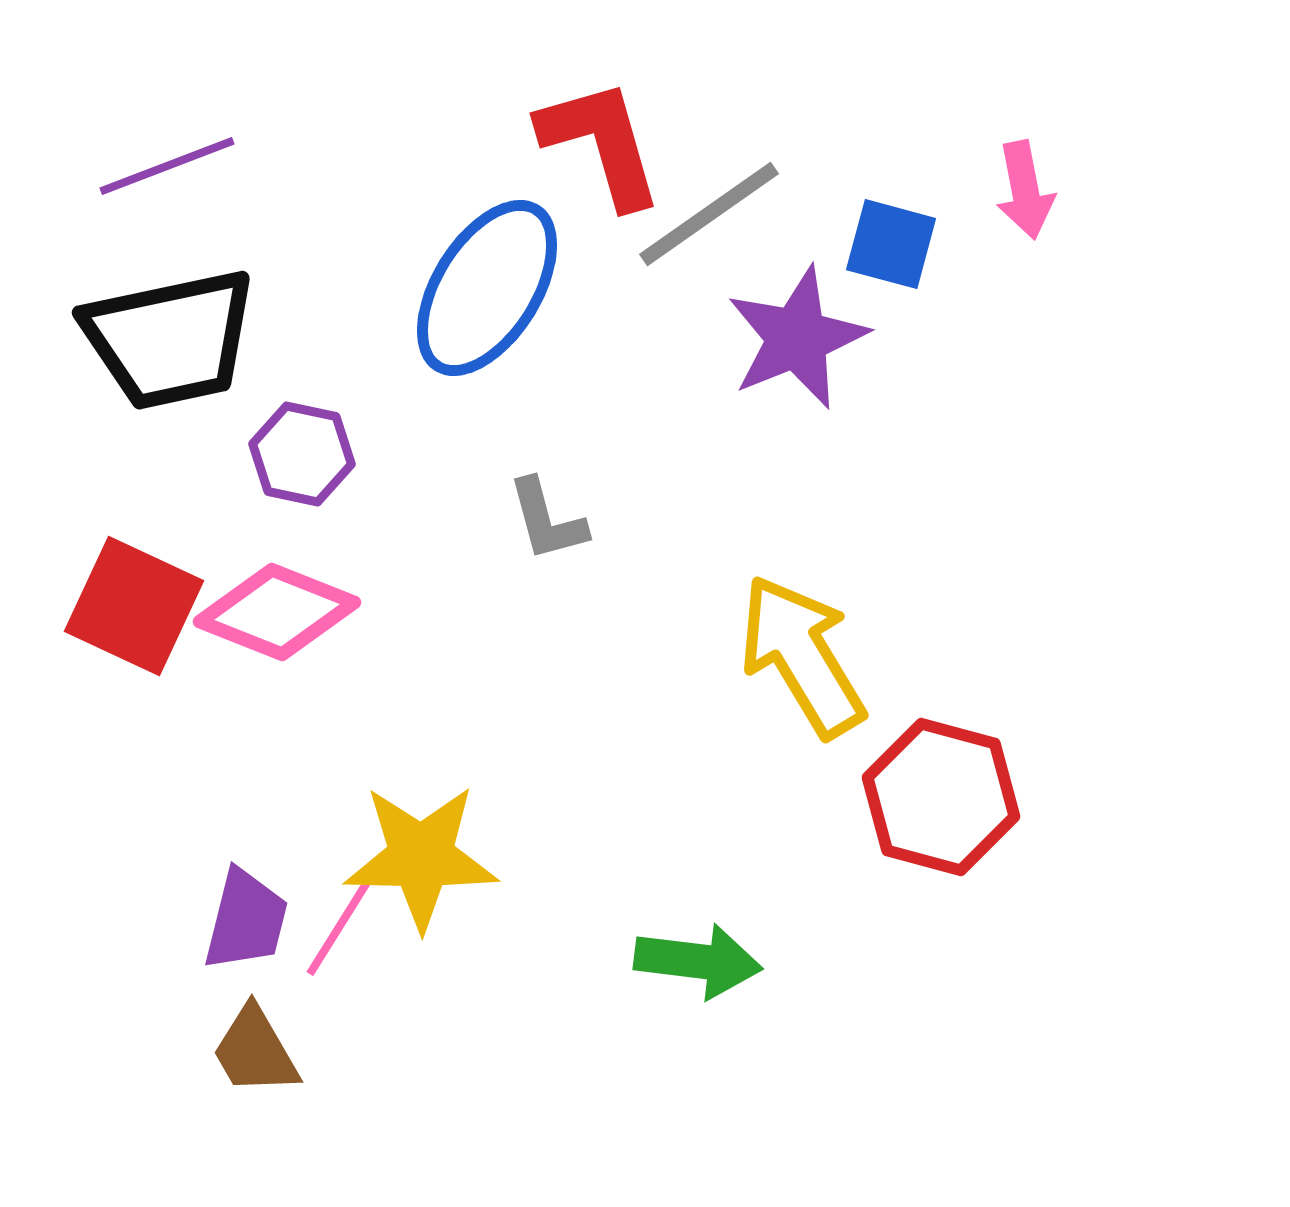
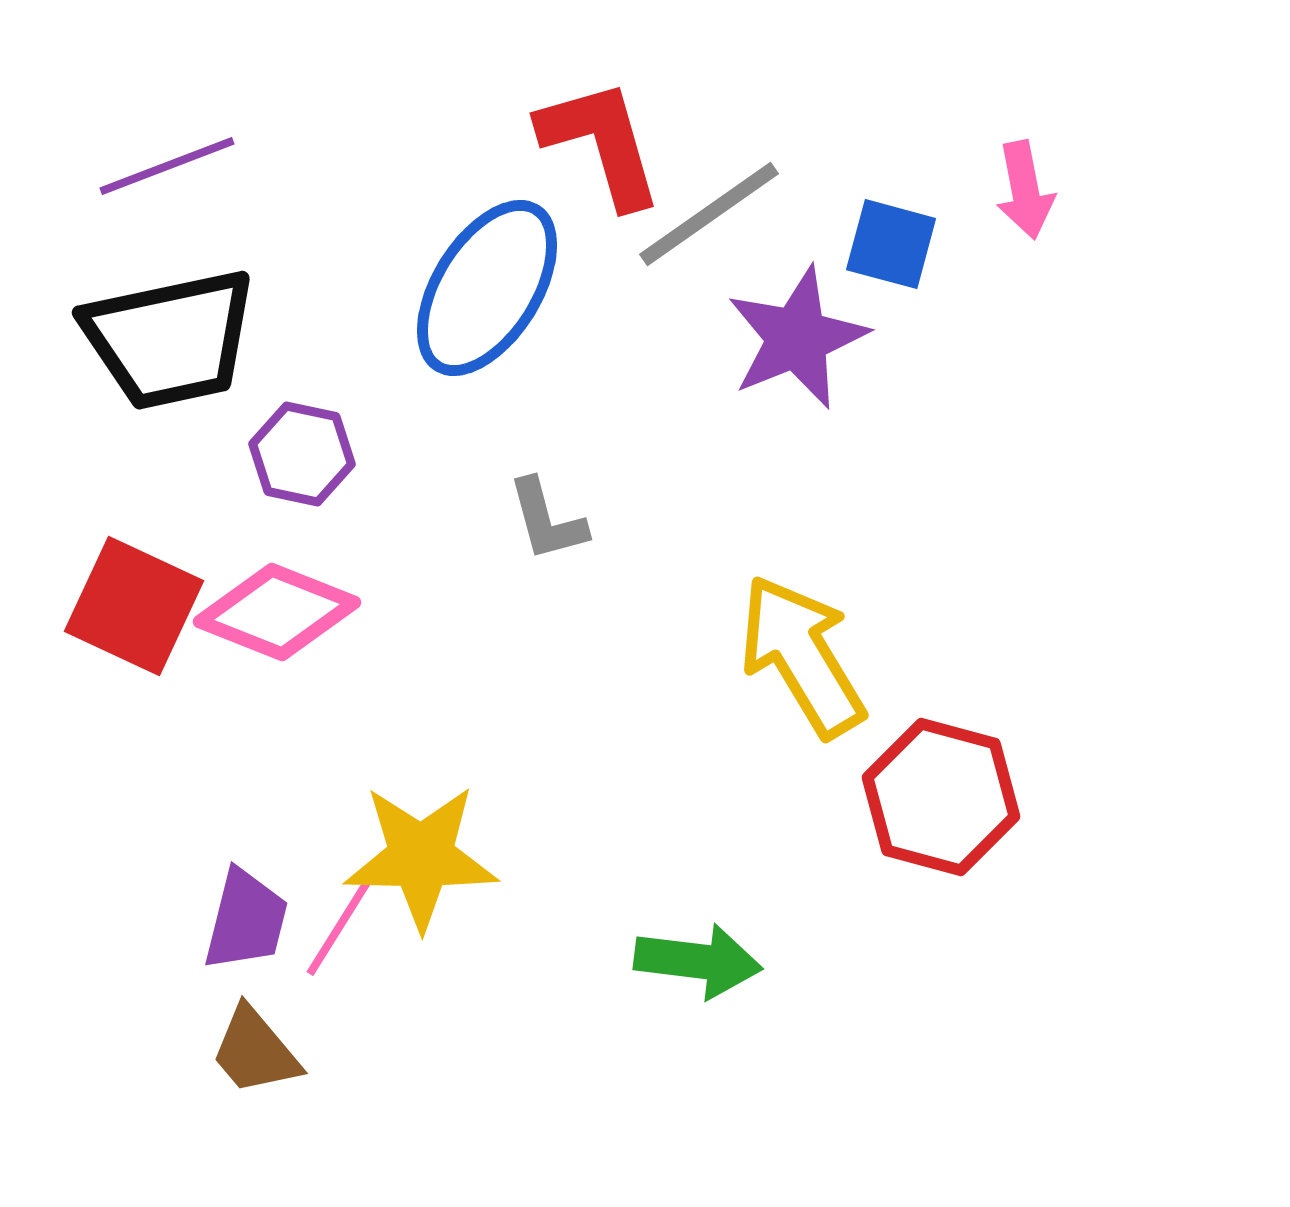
brown trapezoid: rotated 10 degrees counterclockwise
